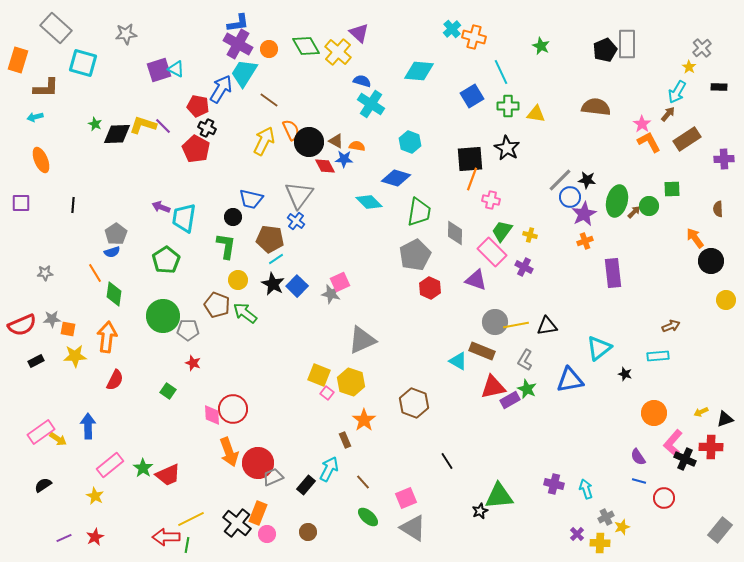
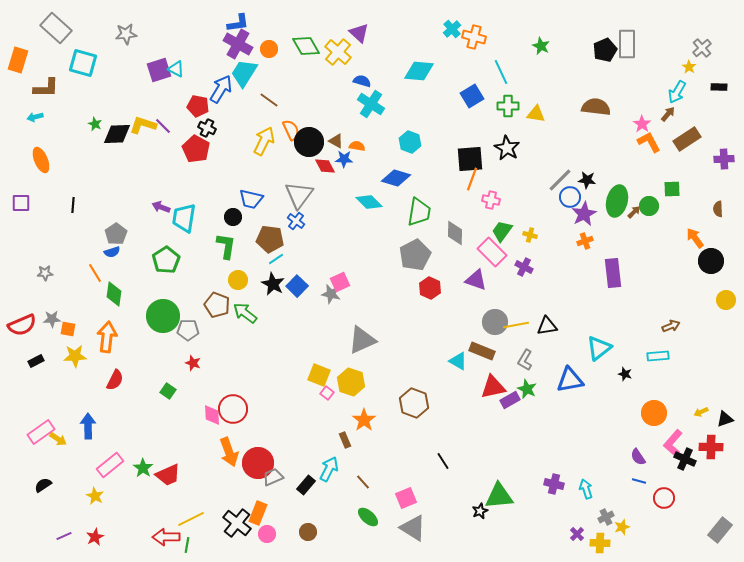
black line at (447, 461): moved 4 px left
purple line at (64, 538): moved 2 px up
